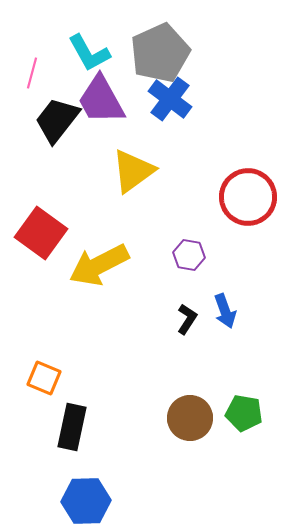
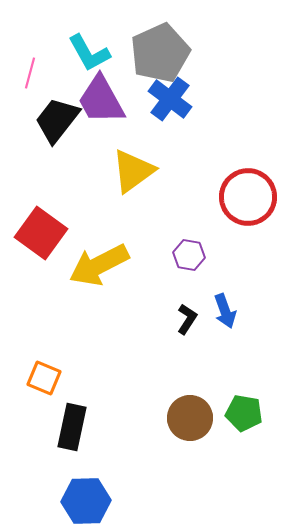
pink line: moved 2 px left
